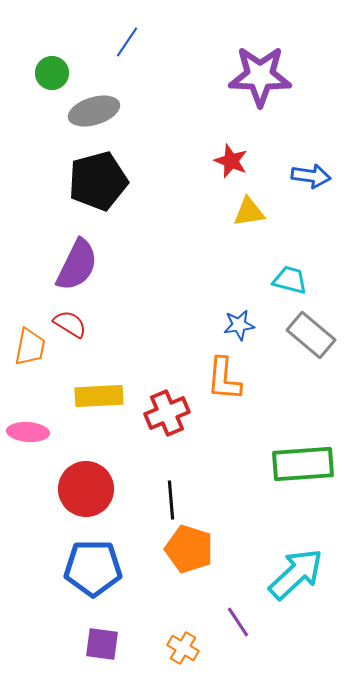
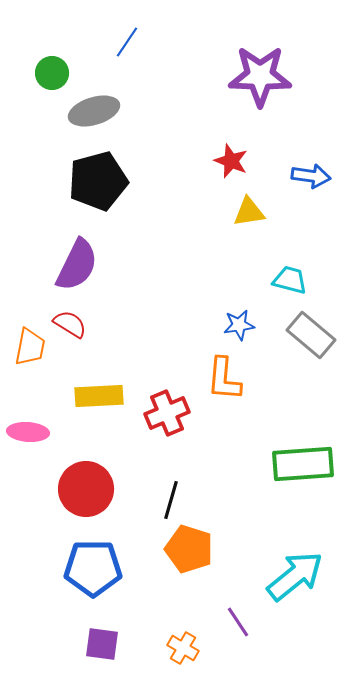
black line: rotated 21 degrees clockwise
cyan arrow: moved 1 px left, 2 px down; rotated 4 degrees clockwise
